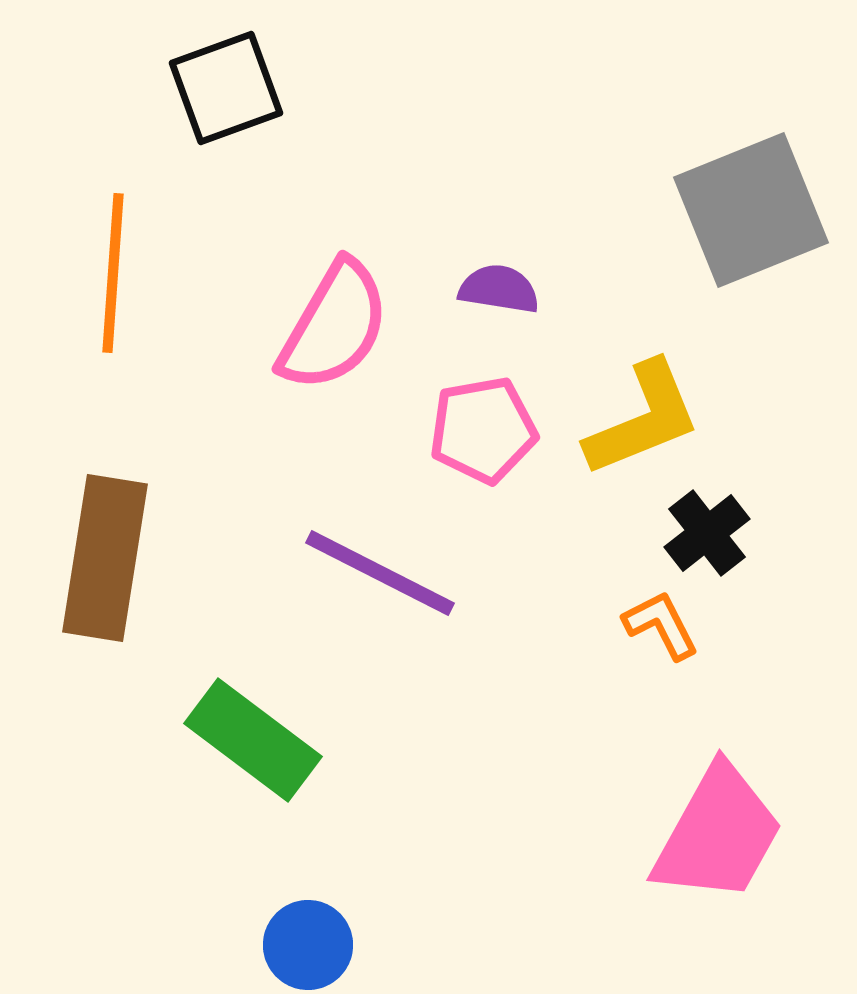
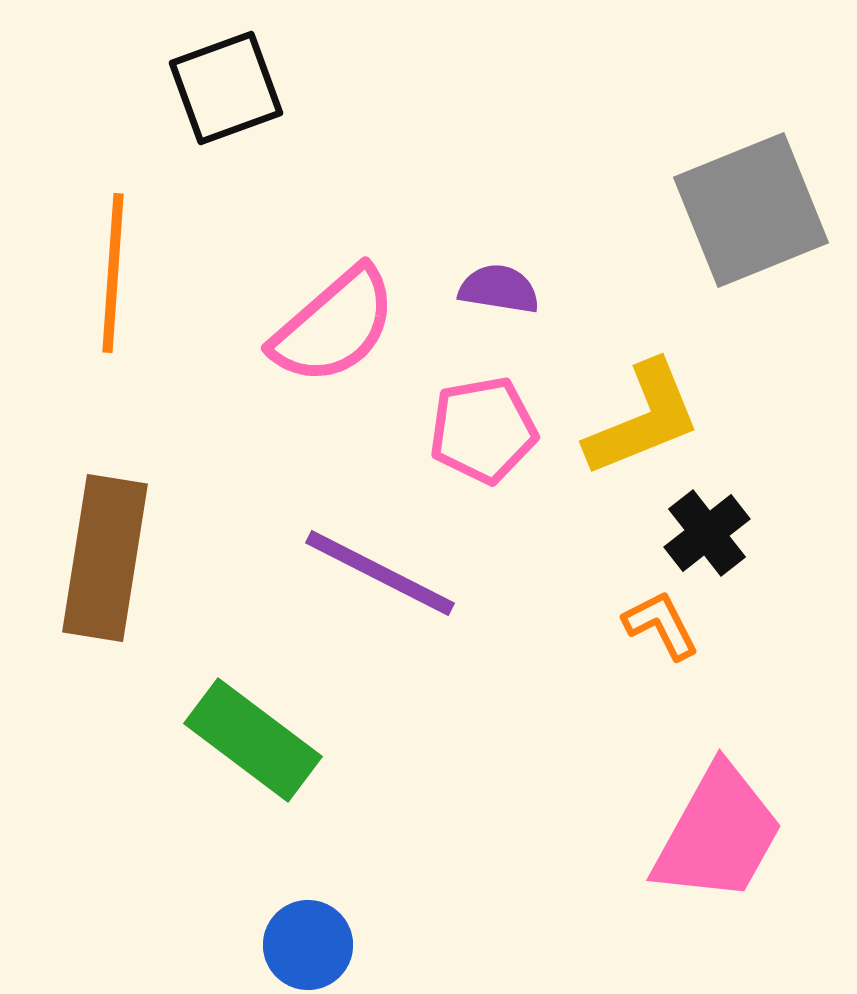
pink semicircle: rotated 19 degrees clockwise
